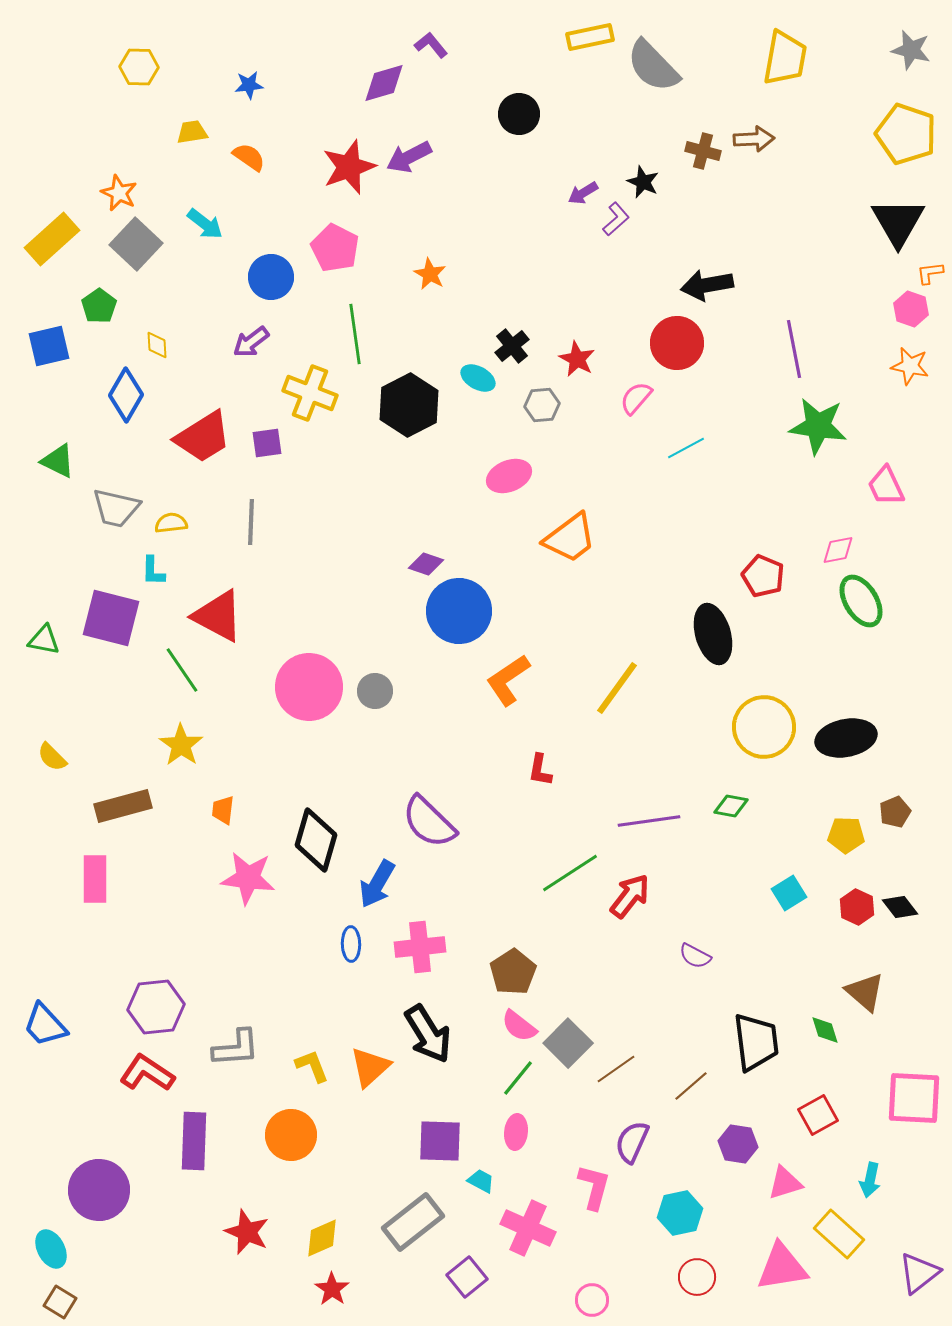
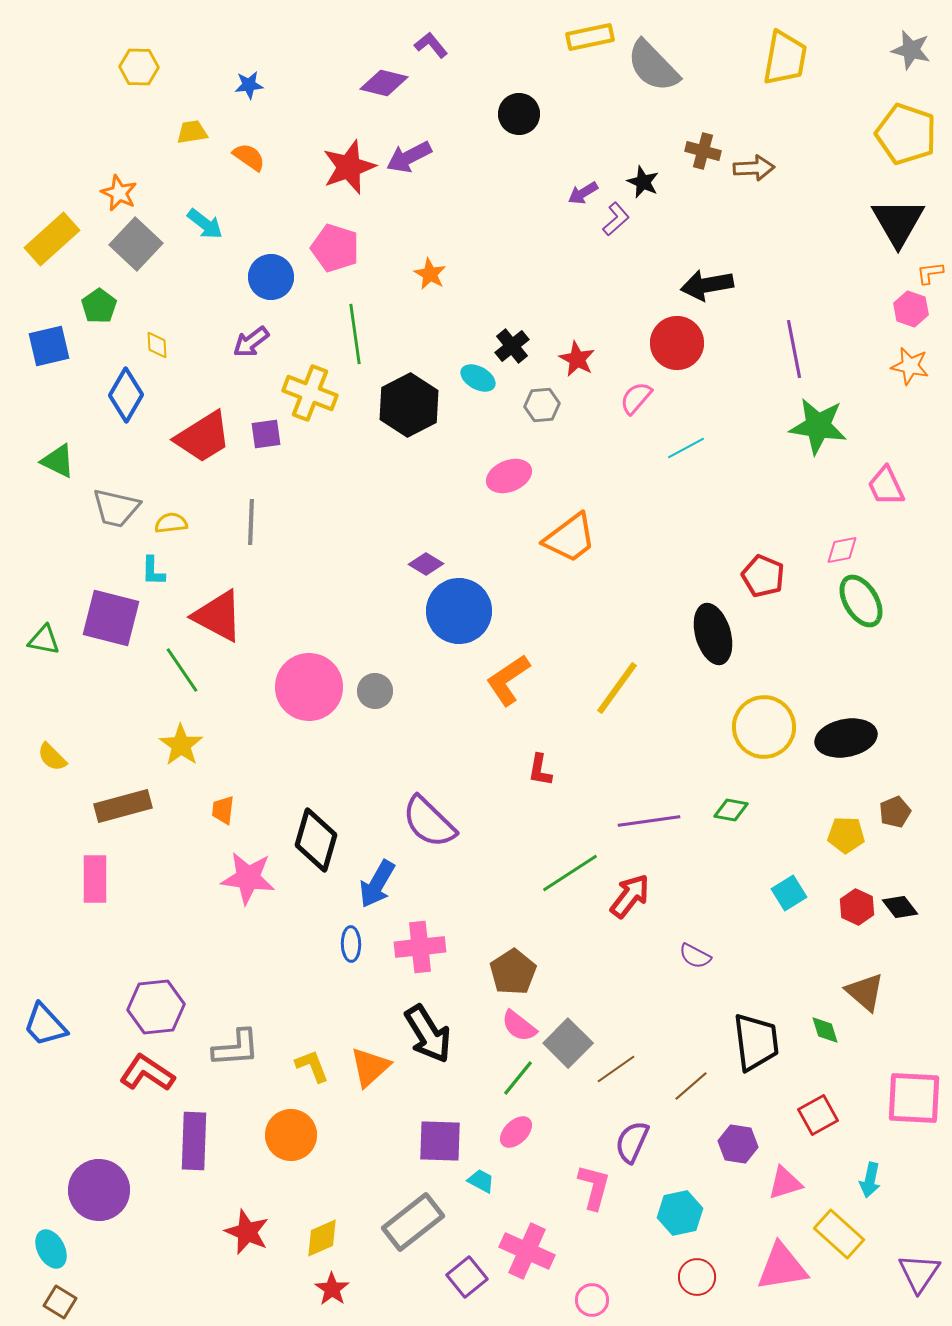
purple diamond at (384, 83): rotated 30 degrees clockwise
brown arrow at (754, 139): moved 29 px down
pink pentagon at (335, 248): rotated 9 degrees counterclockwise
purple square at (267, 443): moved 1 px left, 9 px up
pink diamond at (838, 550): moved 4 px right
purple diamond at (426, 564): rotated 12 degrees clockwise
green diamond at (731, 806): moved 4 px down
pink ellipse at (516, 1132): rotated 40 degrees clockwise
pink cross at (528, 1228): moved 1 px left, 23 px down
purple triangle at (919, 1273): rotated 18 degrees counterclockwise
